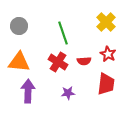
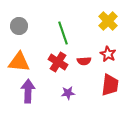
yellow cross: moved 2 px right, 1 px up
red trapezoid: moved 4 px right, 1 px down
